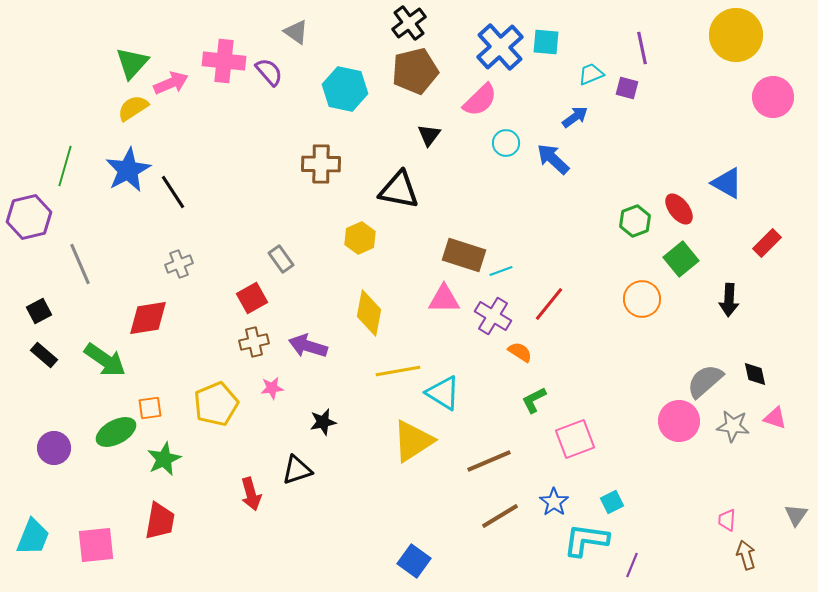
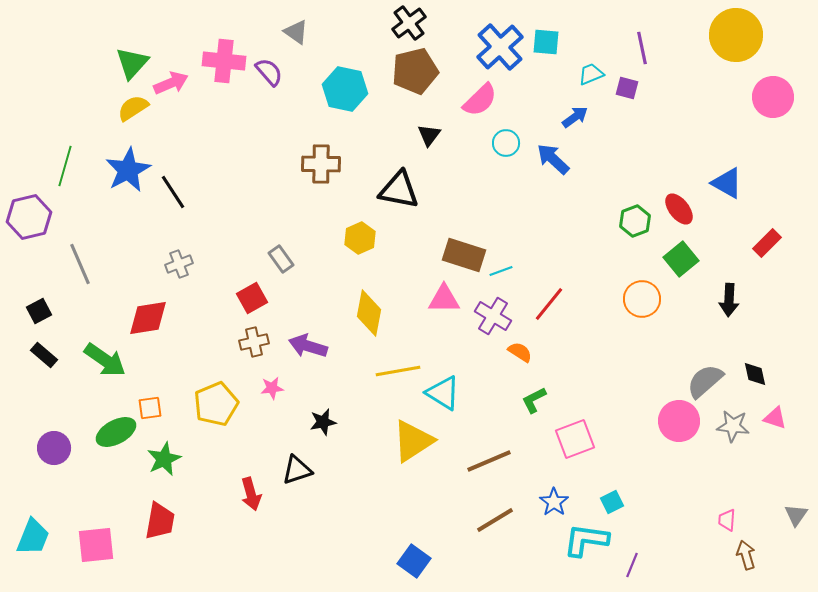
brown line at (500, 516): moved 5 px left, 4 px down
